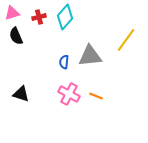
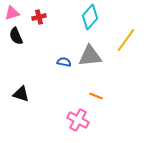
cyan diamond: moved 25 px right
blue semicircle: rotated 96 degrees clockwise
pink cross: moved 9 px right, 26 px down
